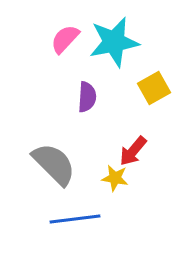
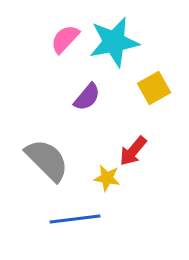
purple semicircle: rotated 36 degrees clockwise
gray semicircle: moved 7 px left, 4 px up
yellow star: moved 8 px left
